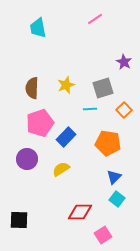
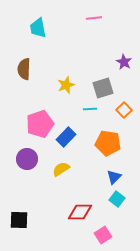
pink line: moved 1 px left, 1 px up; rotated 28 degrees clockwise
brown semicircle: moved 8 px left, 19 px up
pink pentagon: moved 1 px down
